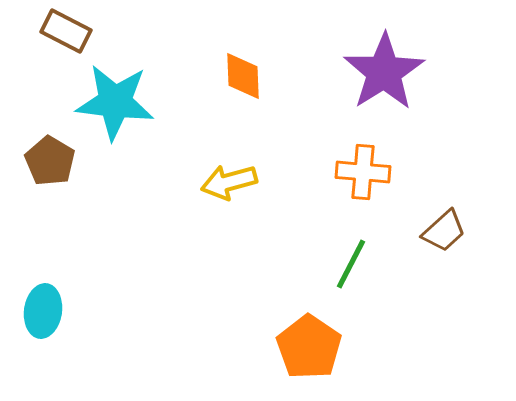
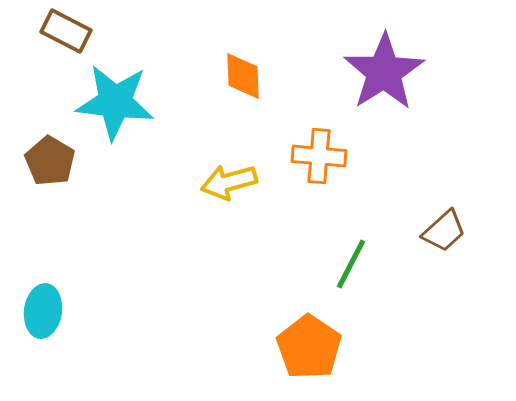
orange cross: moved 44 px left, 16 px up
